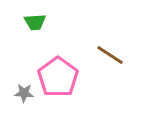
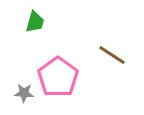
green trapezoid: rotated 70 degrees counterclockwise
brown line: moved 2 px right
